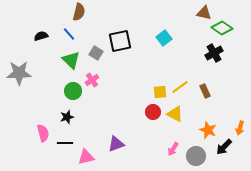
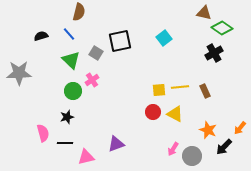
yellow line: rotated 30 degrees clockwise
yellow square: moved 1 px left, 2 px up
orange arrow: rotated 24 degrees clockwise
gray circle: moved 4 px left
